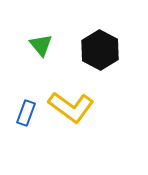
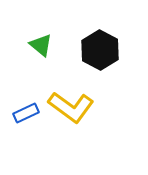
green triangle: rotated 10 degrees counterclockwise
blue rectangle: rotated 45 degrees clockwise
